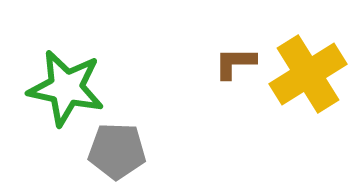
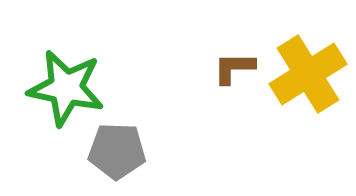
brown L-shape: moved 1 px left, 5 px down
